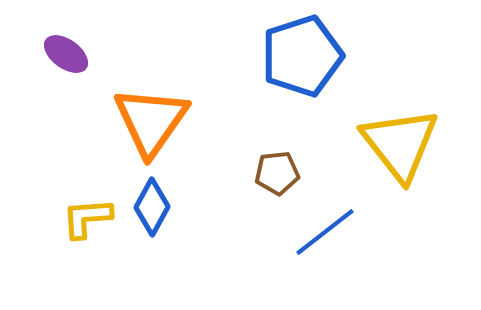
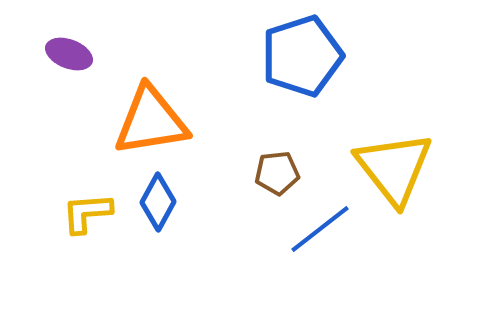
purple ellipse: moved 3 px right; rotated 15 degrees counterclockwise
orange triangle: rotated 46 degrees clockwise
yellow triangle: moved 6 px left, 24 px down
blue diamond: moved 6 px right, 5 px up
yellow L-shape: moved 5 px up
blue line: moved 5 px left, 3 px up
